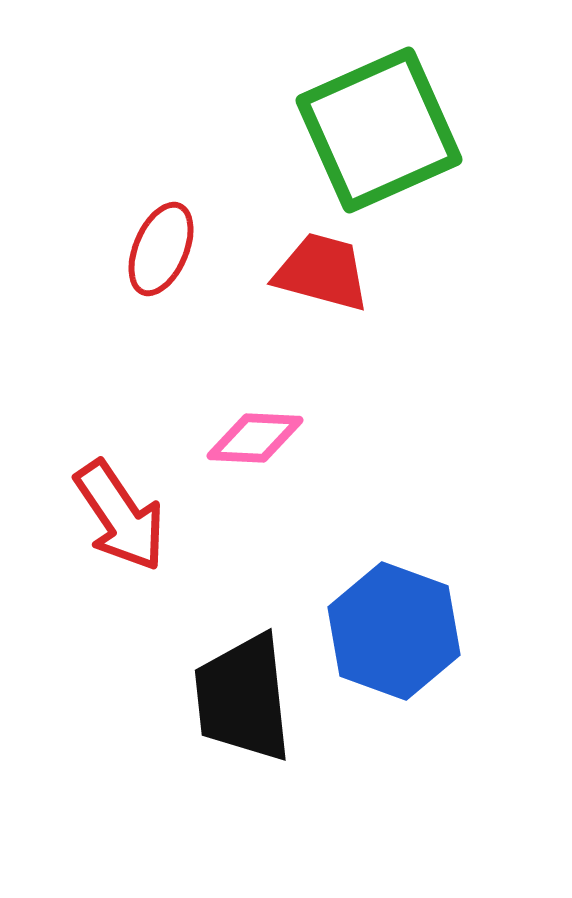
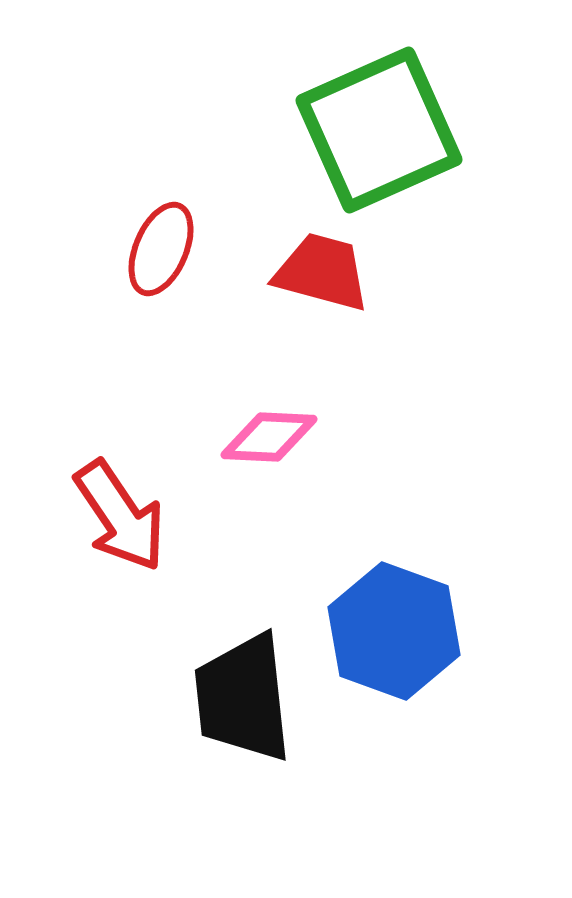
pink diamond: moved 14 px right, 1 px up
